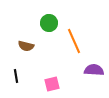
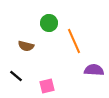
black line: rotated 40 degrees counterclockwise
pink square: moved 5 px left, 2 px down
